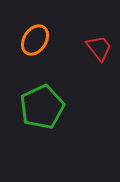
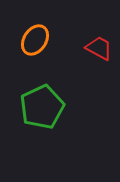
red trapezoid: rotated 24 degrees counterclockwise
